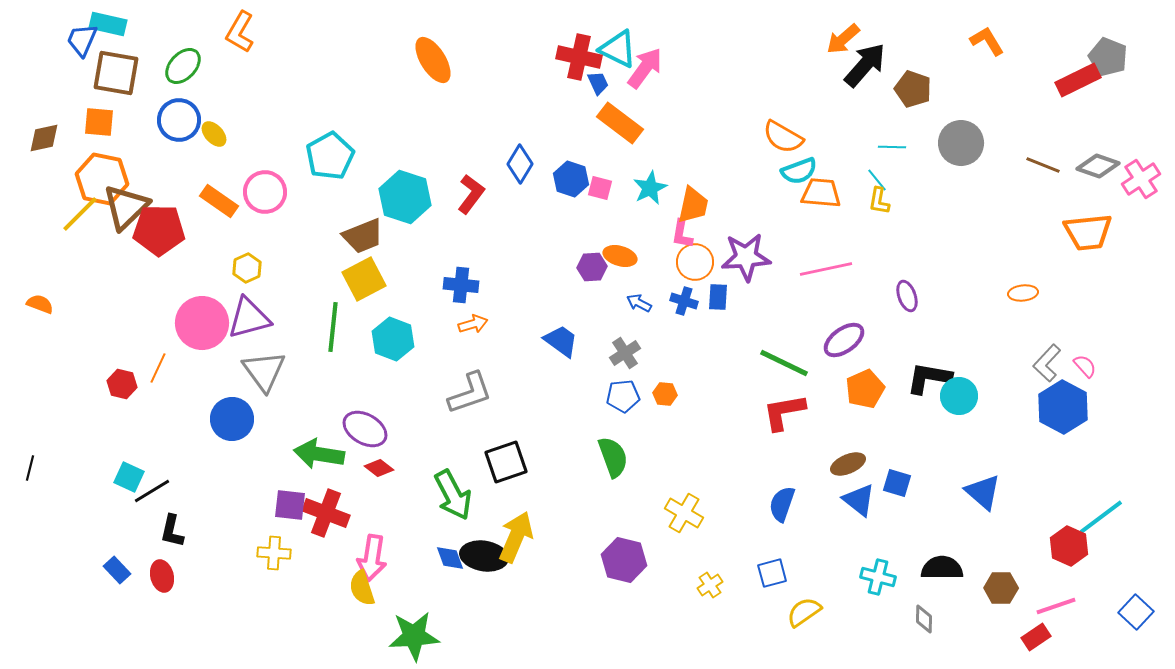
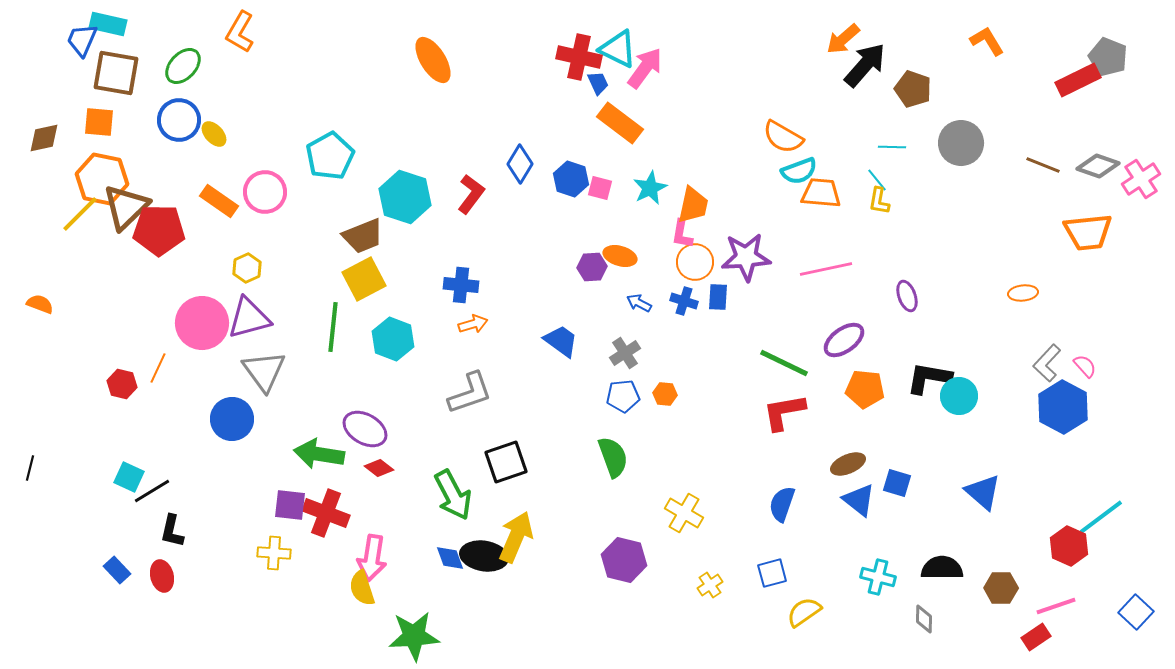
orange pentagon at (865, 389): rotated 30 degrees clockwise
